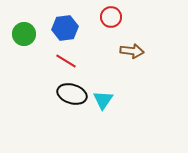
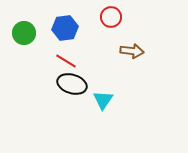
green circle: moved 1 px up
black ellipse: moved 10 px up
